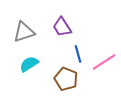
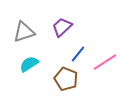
purple trapezoid: rotated 80 degrees clockwise
blue line: rotated 54 degrees clockwise
pink line: moved 1 px right
